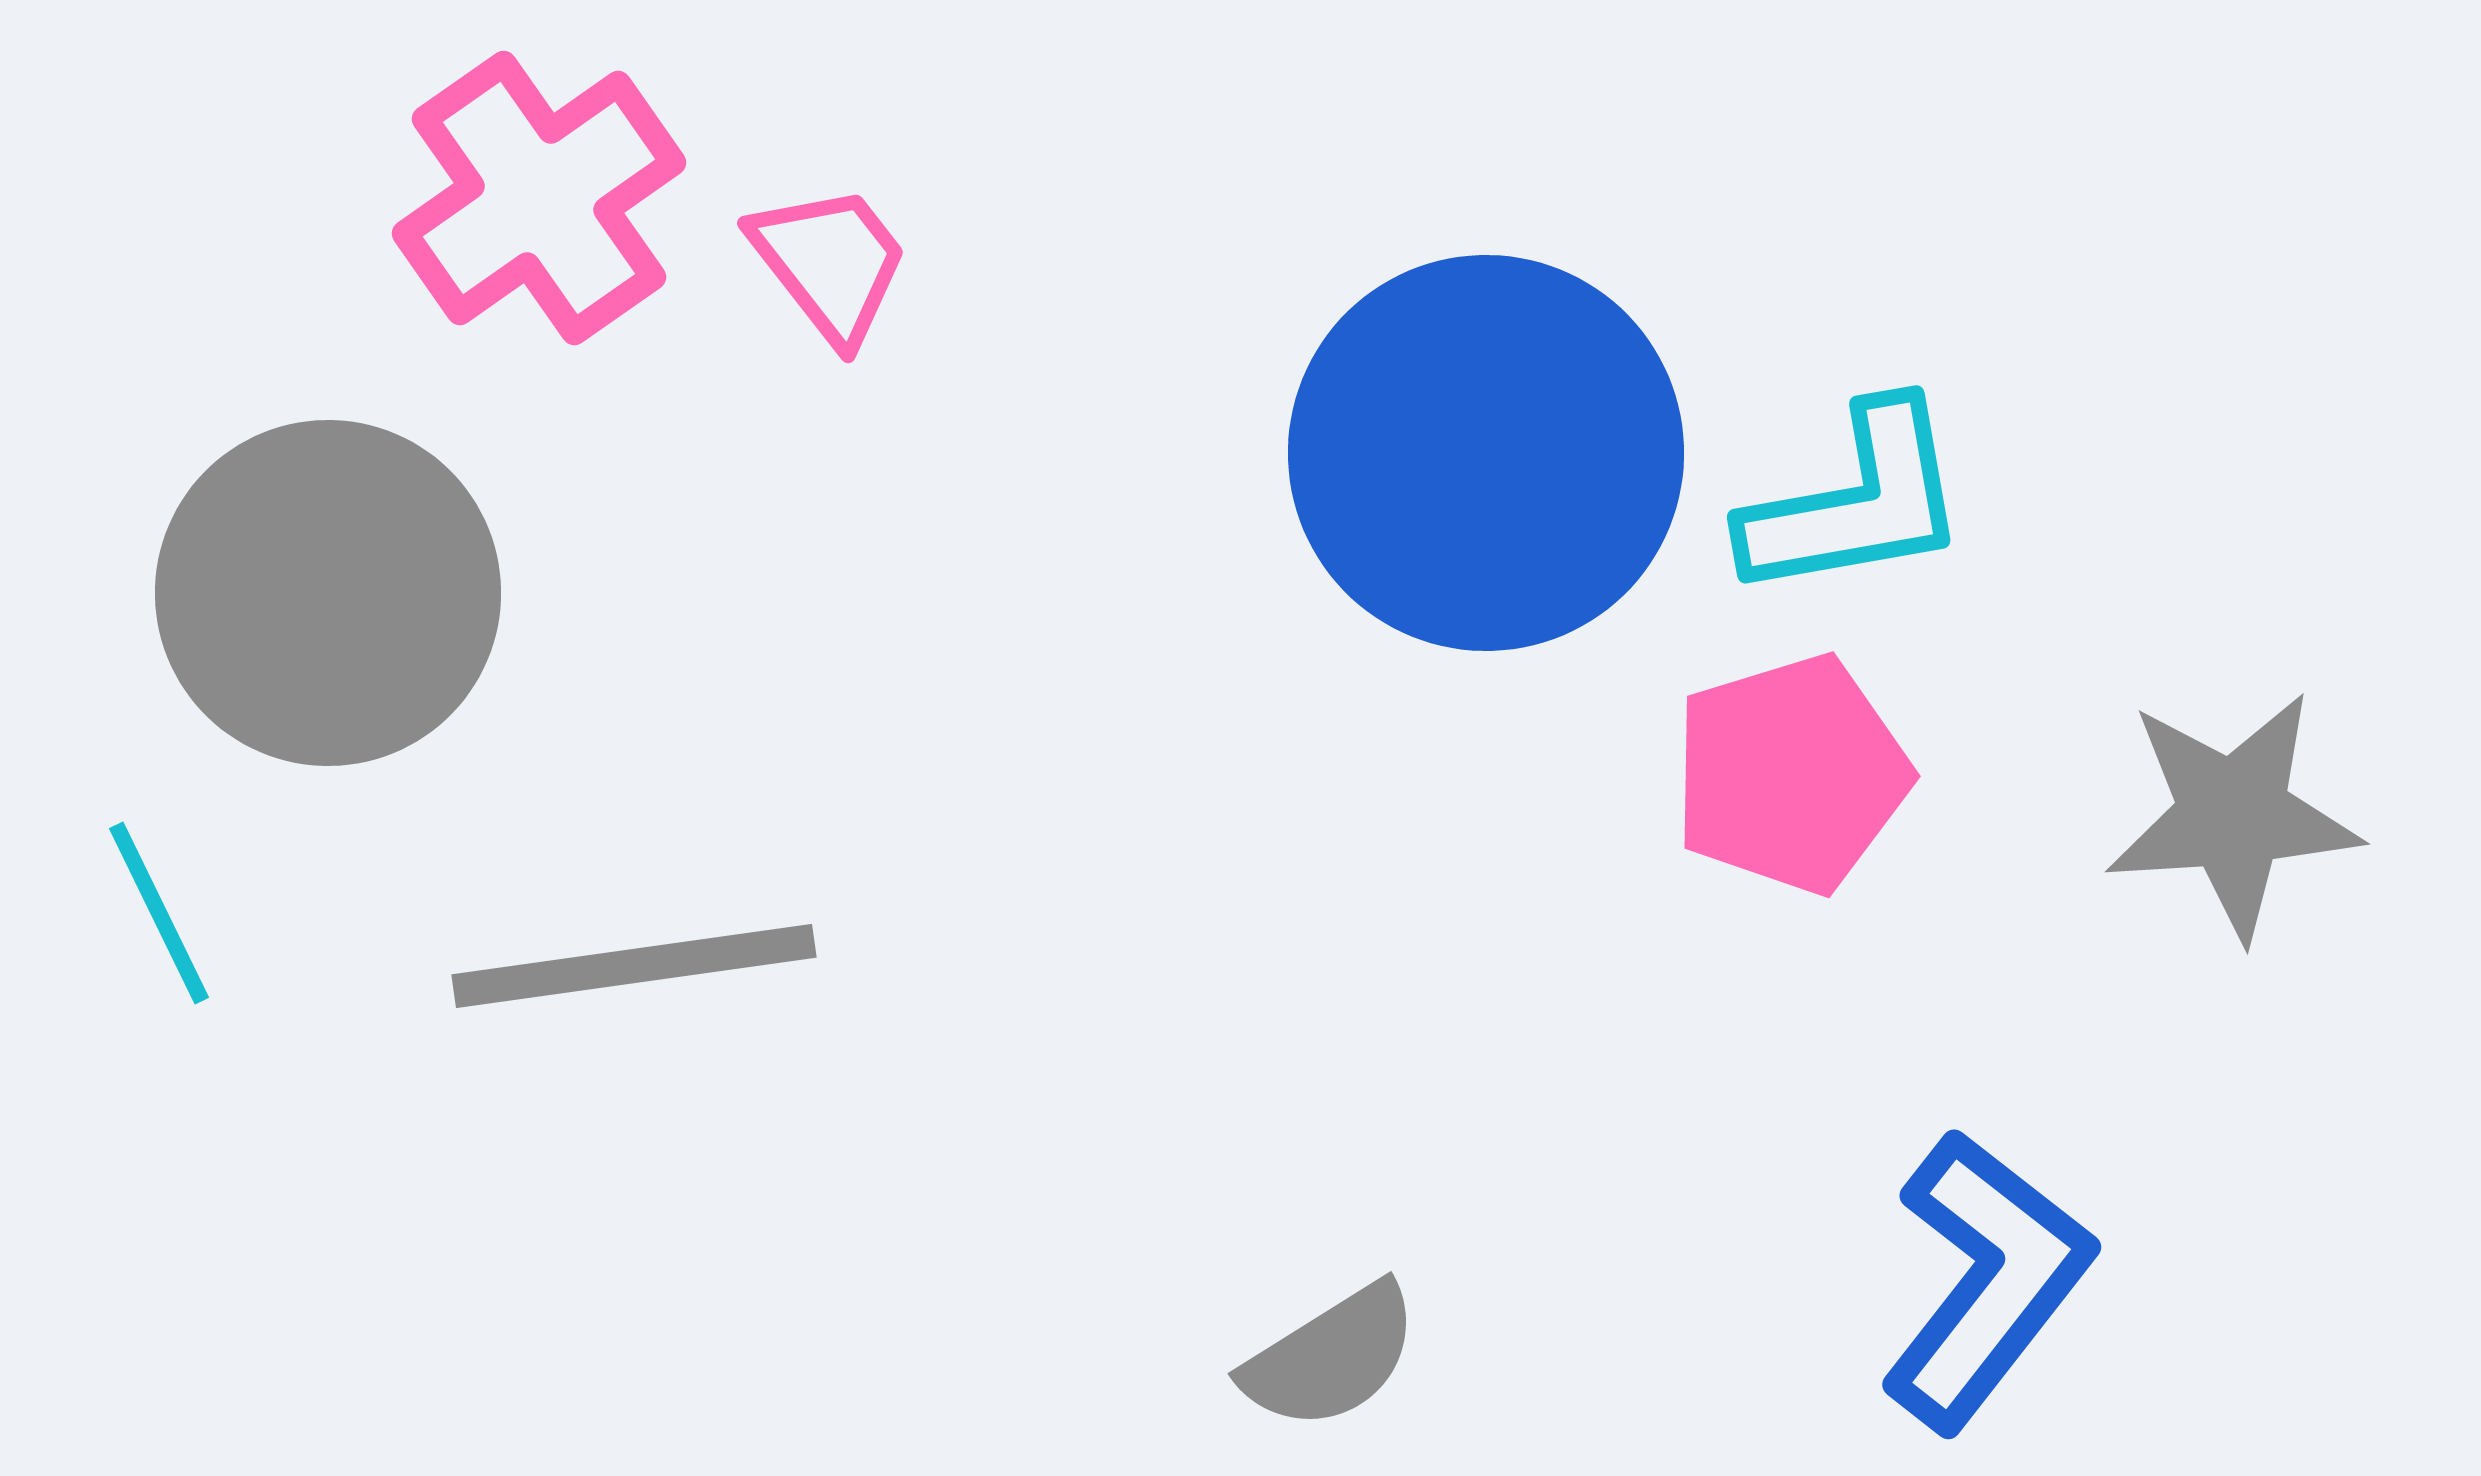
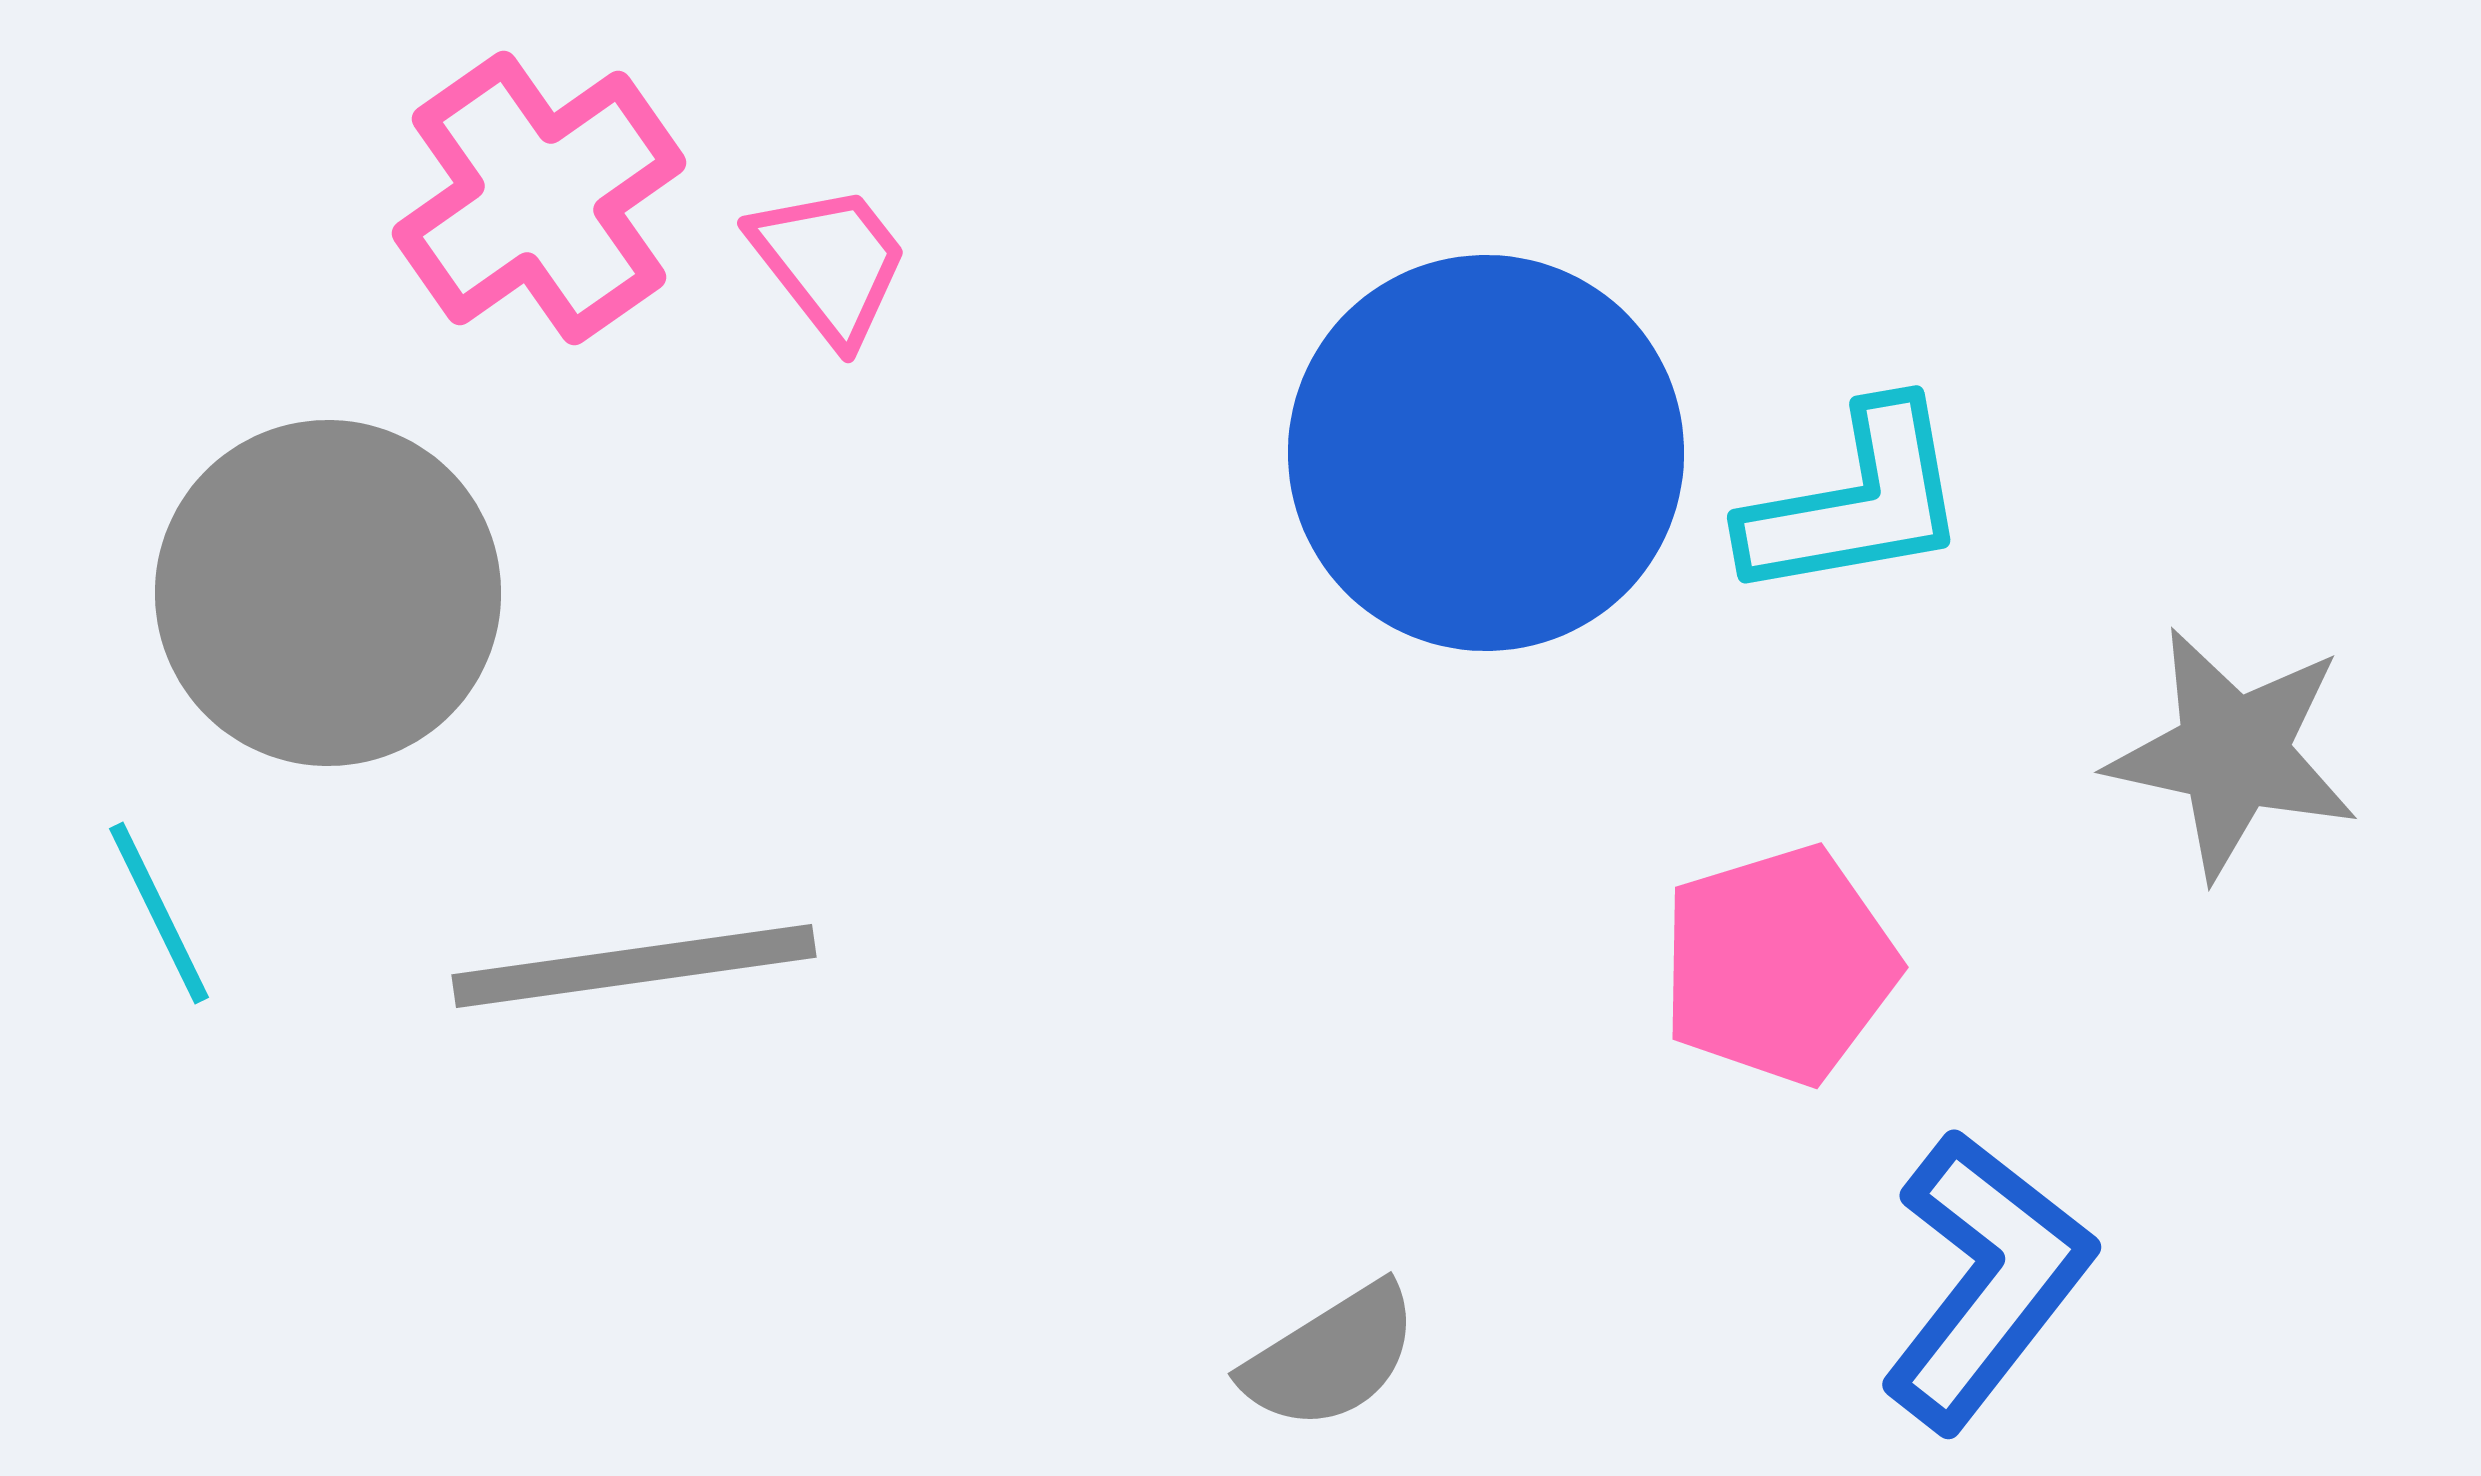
pink pentagon: moved 12 px left, 191 px down
gray star: moved 62 px up; rotated 16 degrees clockwise
